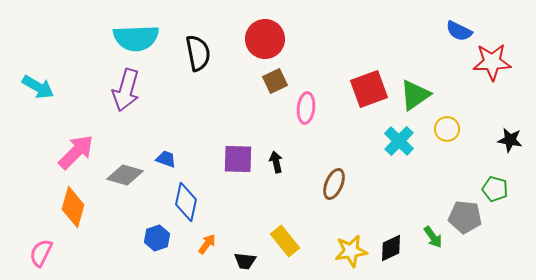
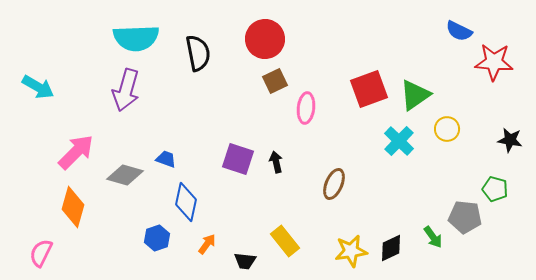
red star: moved 2 px right; rotated 6 degrees clockwise
purple square: rotated 16 degrees clockwise
